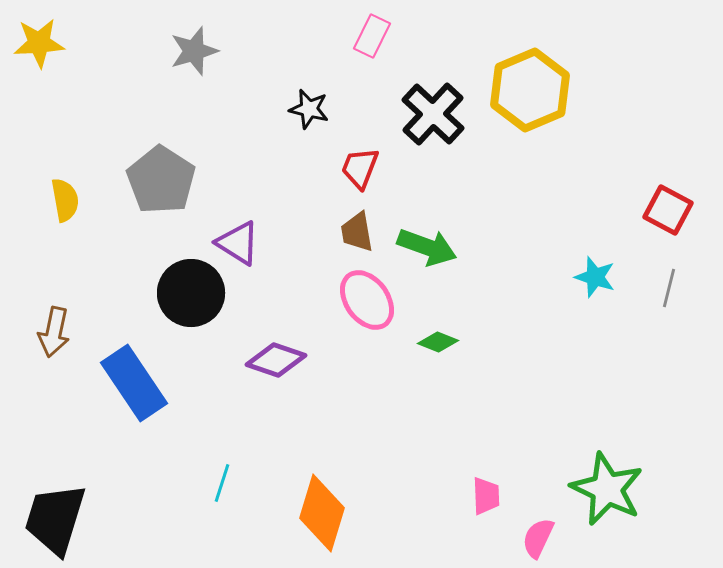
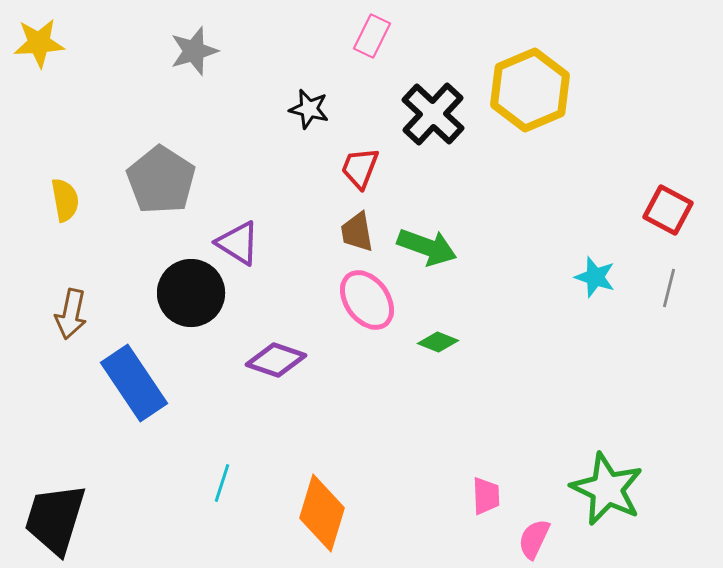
brown arrow: moved 17 px right, 18 px up
pink semicircle: moved 4 px left, 1 px down
